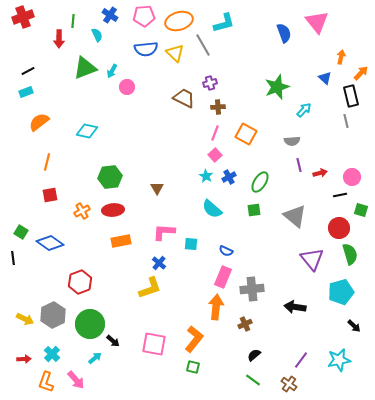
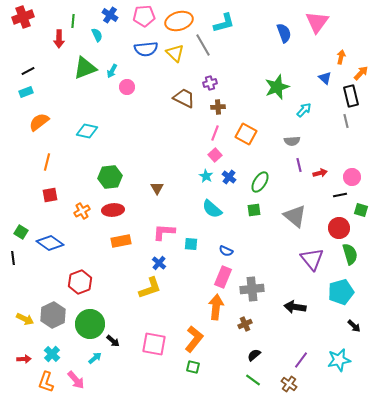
pink triangle at (317, 22): rotated 15 degrees clockwise
blue cross at (229, 177): rotated 24 degrees counterclockwise
